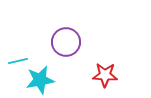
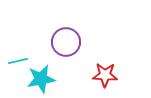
cyan star: moved 1 px right, 1 px up
